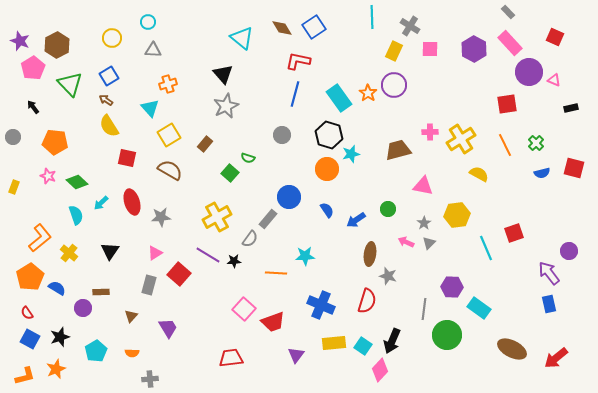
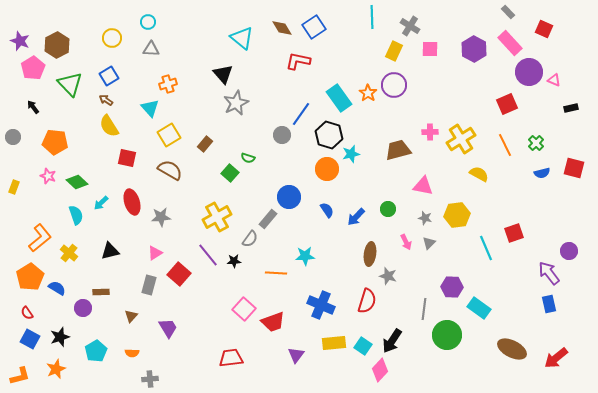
red square at (555, 37): moved 11 px left, 8 px up
gray triangle at (153, 50): moved 2 px left, 1 px up
blue line at (295, 94): moved 6 px right, 20 px down; rotated 20 degrees clockwise
red square at (507, 104): rotated 15 degrees counterclockwise
gray star at (226, 106): moved 10 px right, 3 px up
blue arrow at (356, 220): moved 3 px up; rotated 12 degrees counterclockwise
gray star at (424, 223): moved 1 px right, 5 px up; rotated 24 degrees counterclockwise
pink arrow at (406, 242): rotated 140 degrees counterclockwise
black triangle at (110, 251): rotated 42 degrees clockwise
purple line at (208, 255): rotated 20 degrees clockwise
black arrow at (392, 341): rotated 10 degrees clockwise
orange L-shape at (25, 376): moved 5 px left
